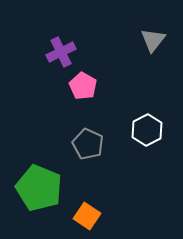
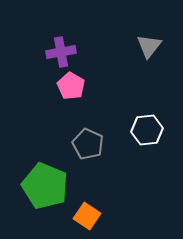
gray triangle: moved 4 px left, 6 px down
purple cross: rotated 16 degrees clockwise
pink pentagon: moved 12 px left
white hexagon: rotated 20 degrees clockwise
green pentagon: moved 6 px right, 2 px up
